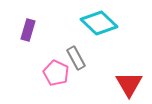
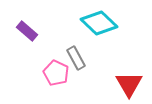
purple rectangle: moved 1 px left, 1 px down; rotated 65 degrees counterclockwise
